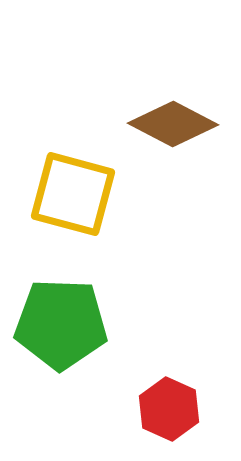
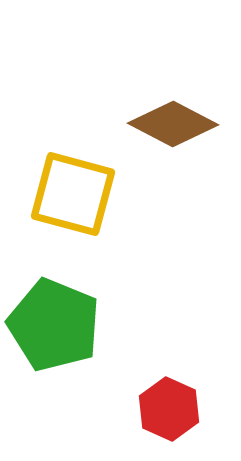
green pentagon: moved 7 px left, 1 px down; rotated 20 degrees clockwise
